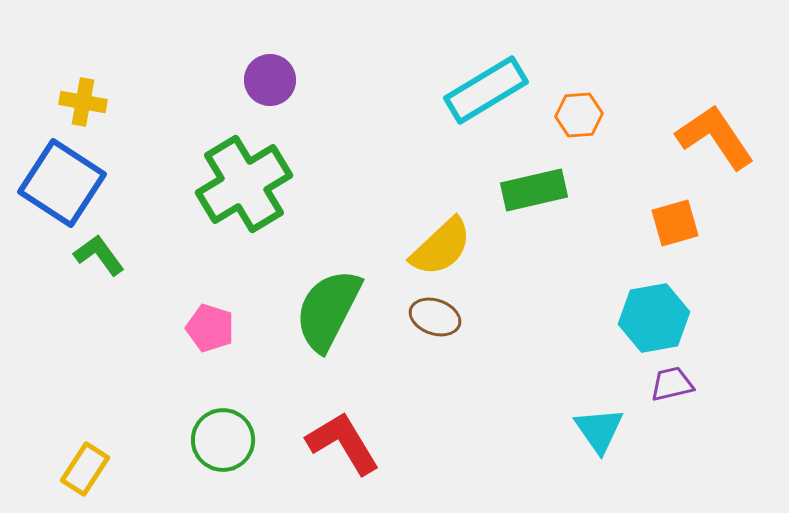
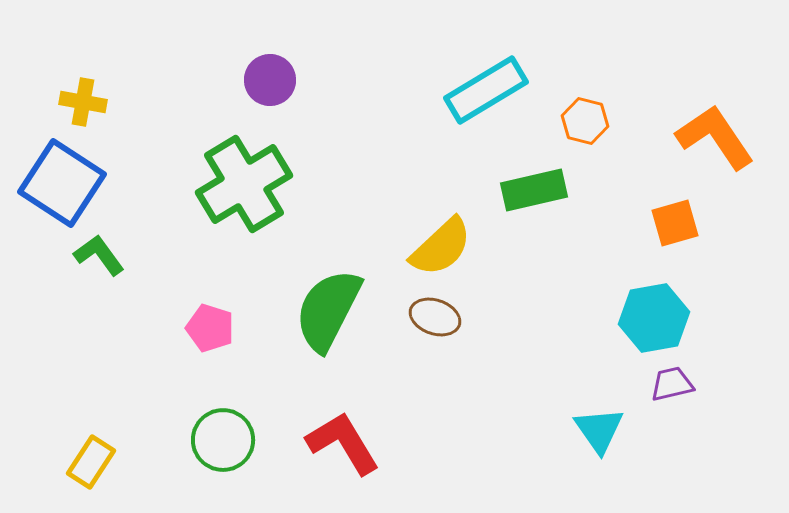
orange hexagon: moved 6 px right, 6 px down; rotated 18 degrees clockwise
yellow rectangle: moved 6 px right, 7 px up
